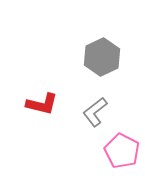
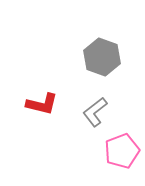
gray hexagon: rotated 15 degrees counterclockwise
pink pentagon: rotated 24 degrees clockwise
